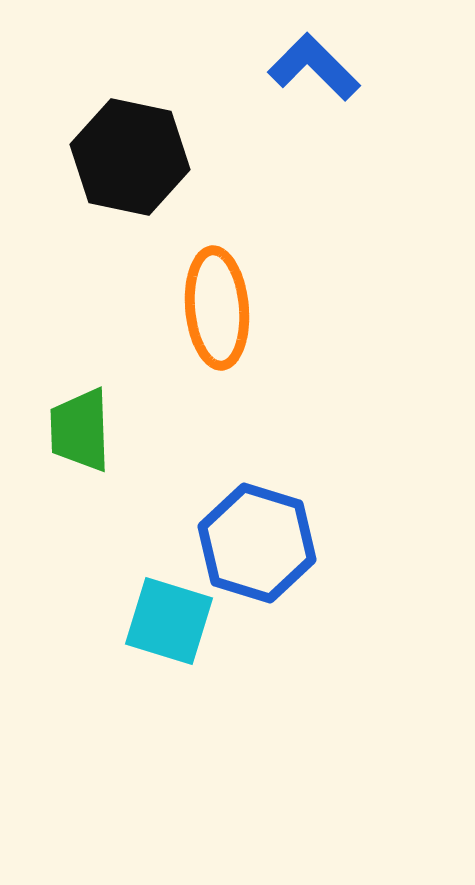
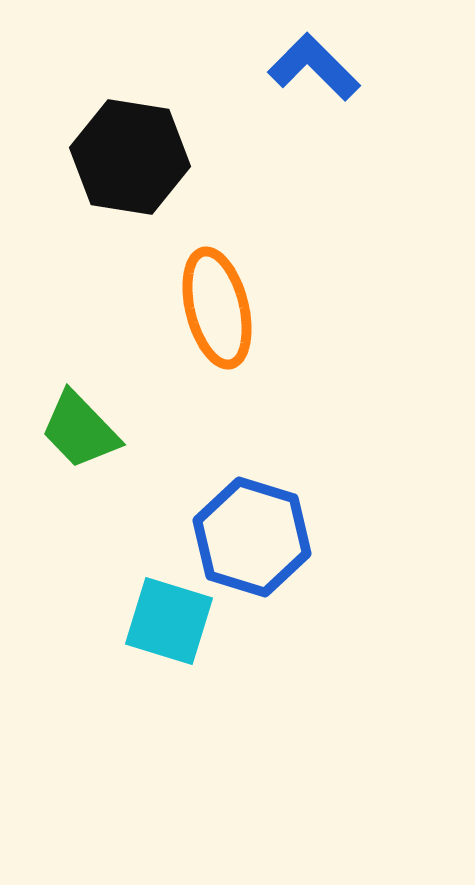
black hexagon: rotated 3 degrees counterclockwise
orange ellipse: rotated 9 degrees counterclockwise
green trapezoid: rotated 42 degrees counterclockwise
blue hexagon: moved 5 px left, 6 px up
